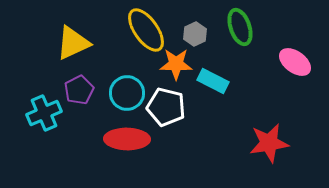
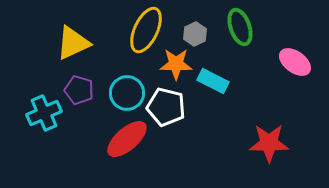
yellow ellipse: rotated 60 degrees clockwise
purple pentagon: rotated 28 degrees counterclockwise
red ellipse: rotated 42 degrees counterclockwise
red star: rotated 9 degrees clockwise
